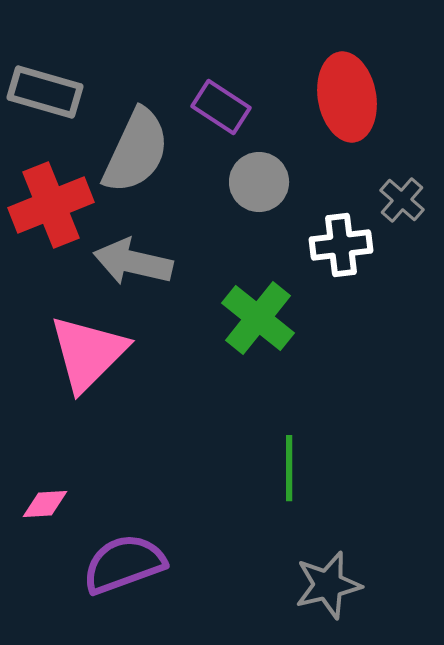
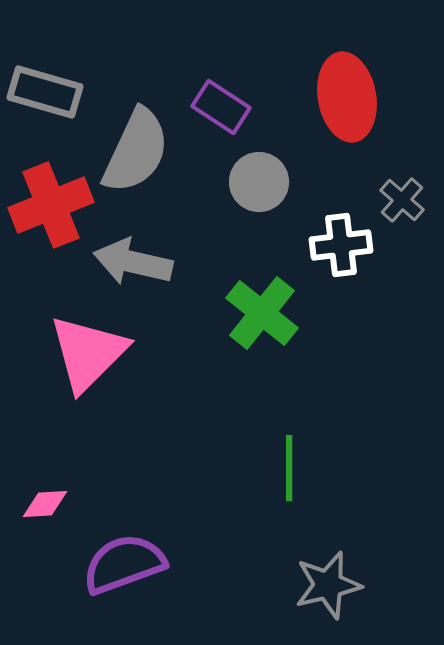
green cross: moved 4 px right, 5 px up
